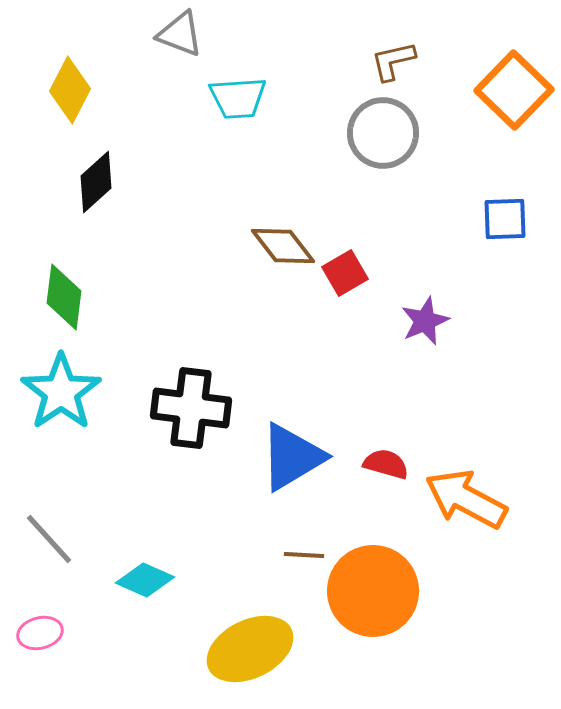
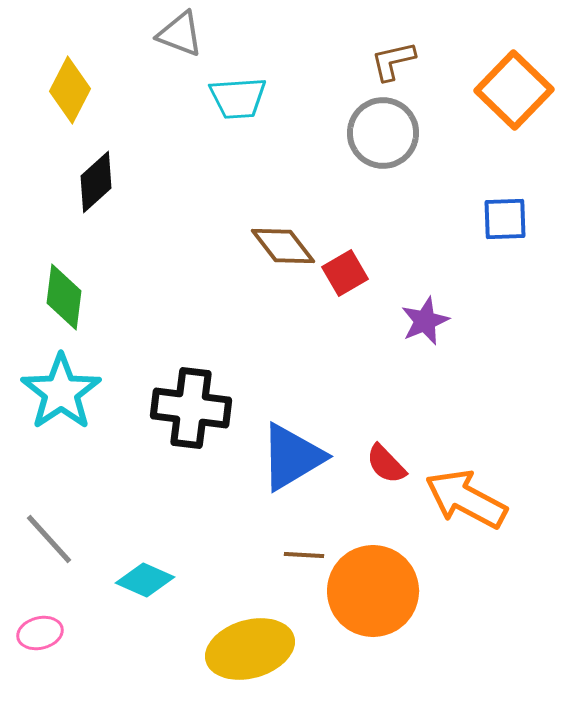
red semicircle: rotated 150 degrees counterclockwise
yellow ellipse: rotated 10 degrees clockwise
